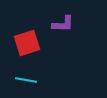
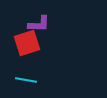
purple L-shape: moved 24 px left
